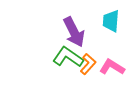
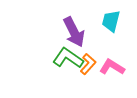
cyan trapezoid: rotated 10 degrees clockwise
green L-shape: moved 1 px down
